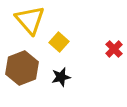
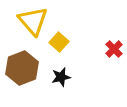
yellow triangle: moved 3 px right, 1 px down
